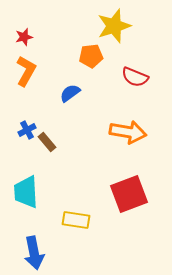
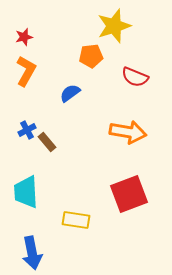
blue arrow: moved 2 px left
